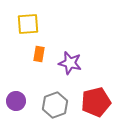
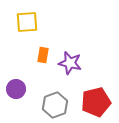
yellow square: moved 1 px left, 2 px up
orange rectangle: moved 4 px right, 1 px down
purple circle: moved 12 px up
